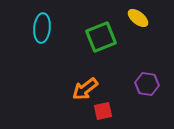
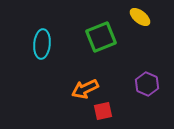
yellow ellipse: moved 2 px right, 1 px up
cyan ellipse: moved 16 px down
purple hexagon: rotated 15 degrees clockwise
orange arrow: rotated 12 degrees clockwise
